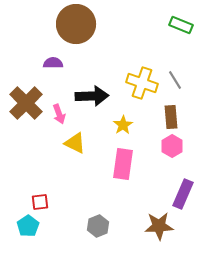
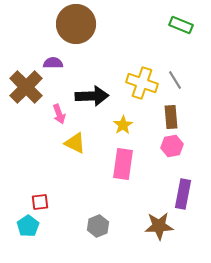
brown cross: moved 16 px up
pink hexagon: rotated 20 degrees clockwise
purple rectangle: rotated 12 degrees counterclockwise
